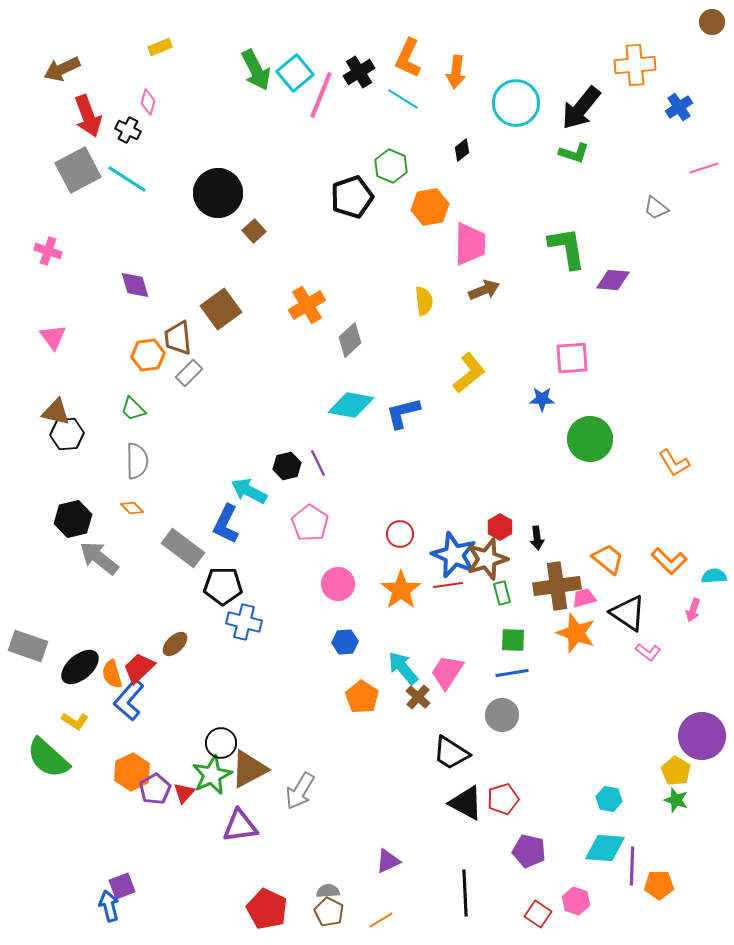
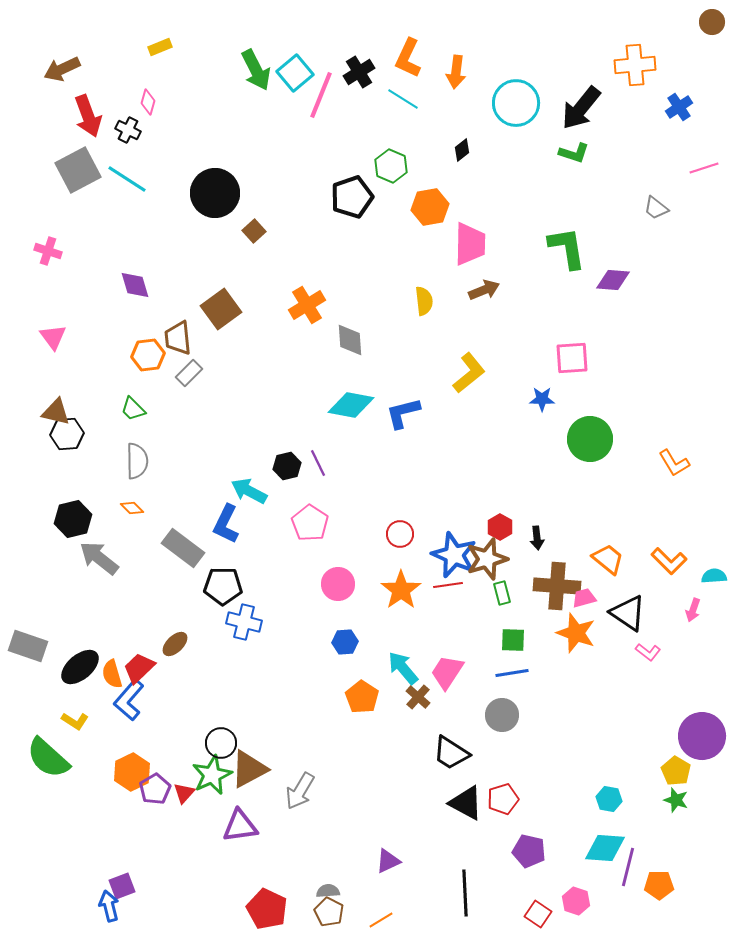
black circle at (218, 193): moved 3 px left
gray diamond at (350, 340): rotated 52 degrees counterclockwise
brown cross at (557, 586): rotated 12 degrees clockwise
purple line at (632, 866): moved 4 px left, 1 px down; rotated 12 degrees clockwise
